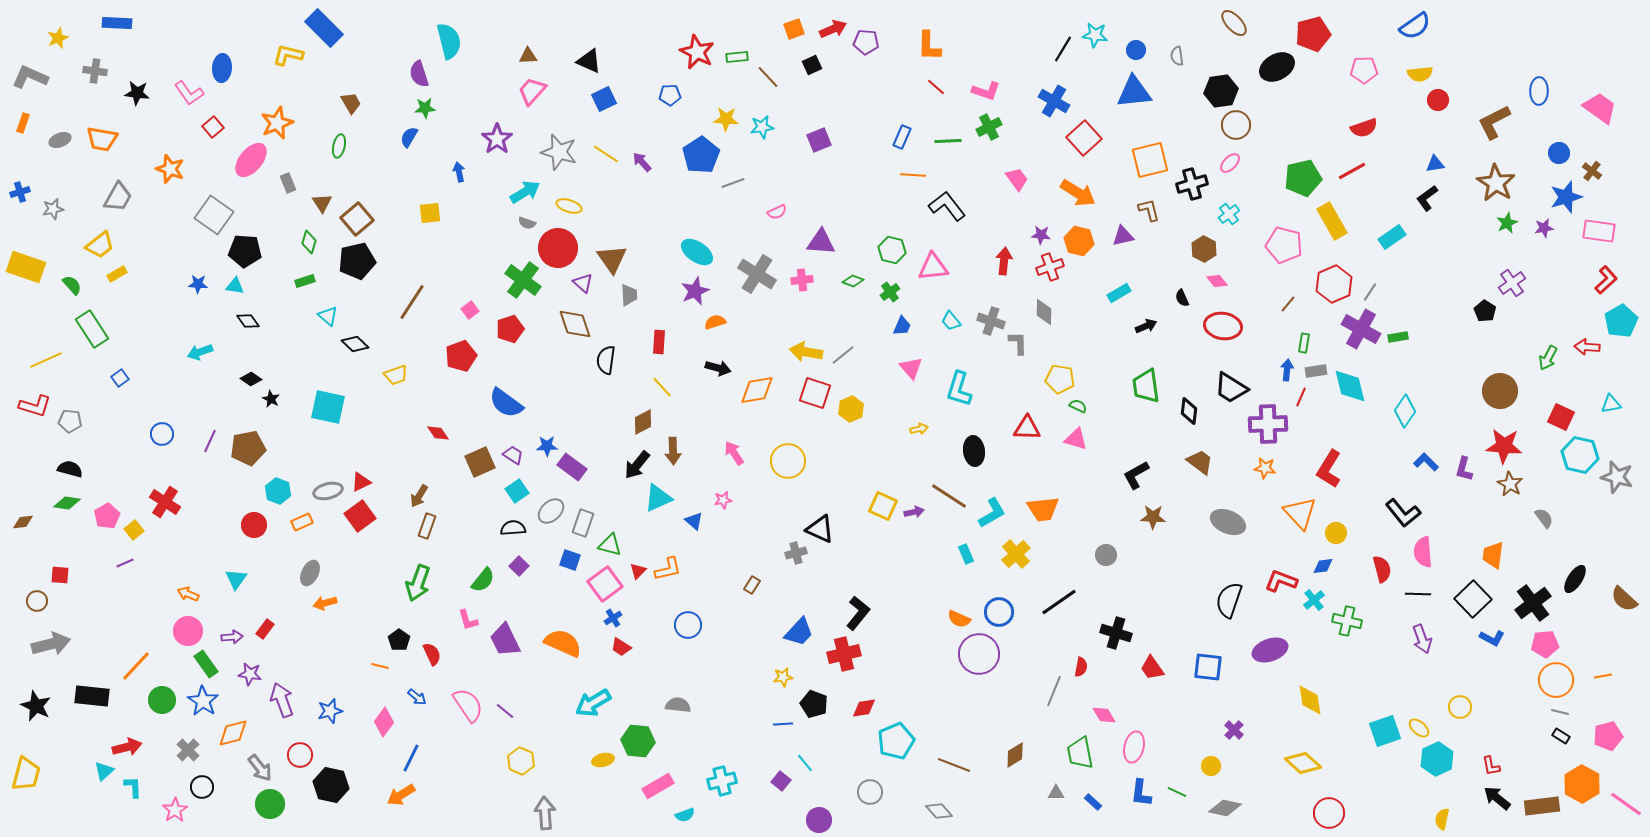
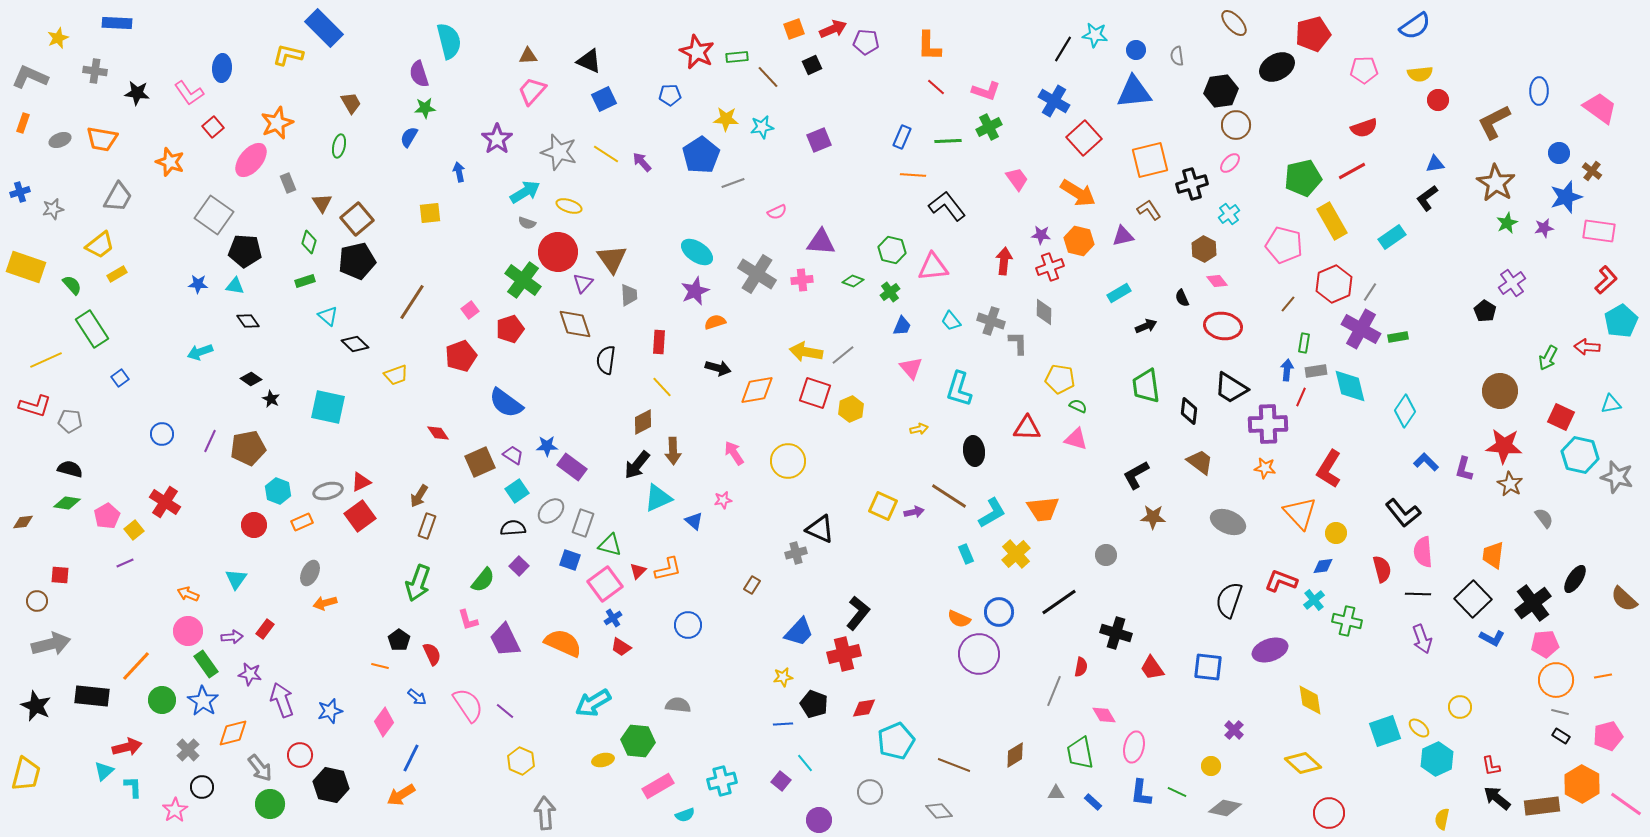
orange star at (170, 169): moved 7 px up
brown L-shape at (1149, 210): rotated 20 degrees counterclockwise
red circle at (558, 248): moved 4 px down
purple triangle at (583, 283): rotated 30 degrees clockwise
